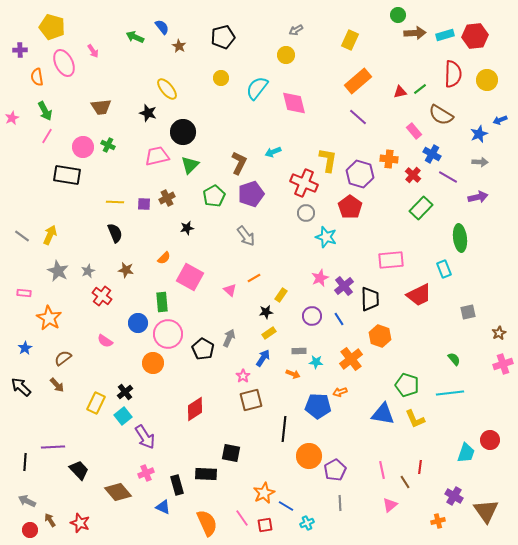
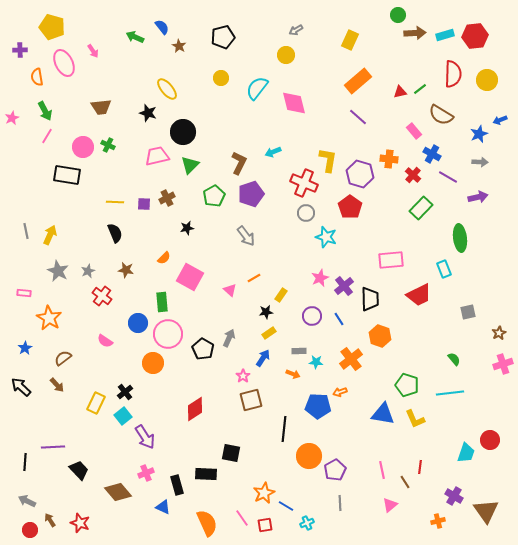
gray line at (22, 236): moved 4 px right, 5 px up; rotated 42 degrees clockwise
